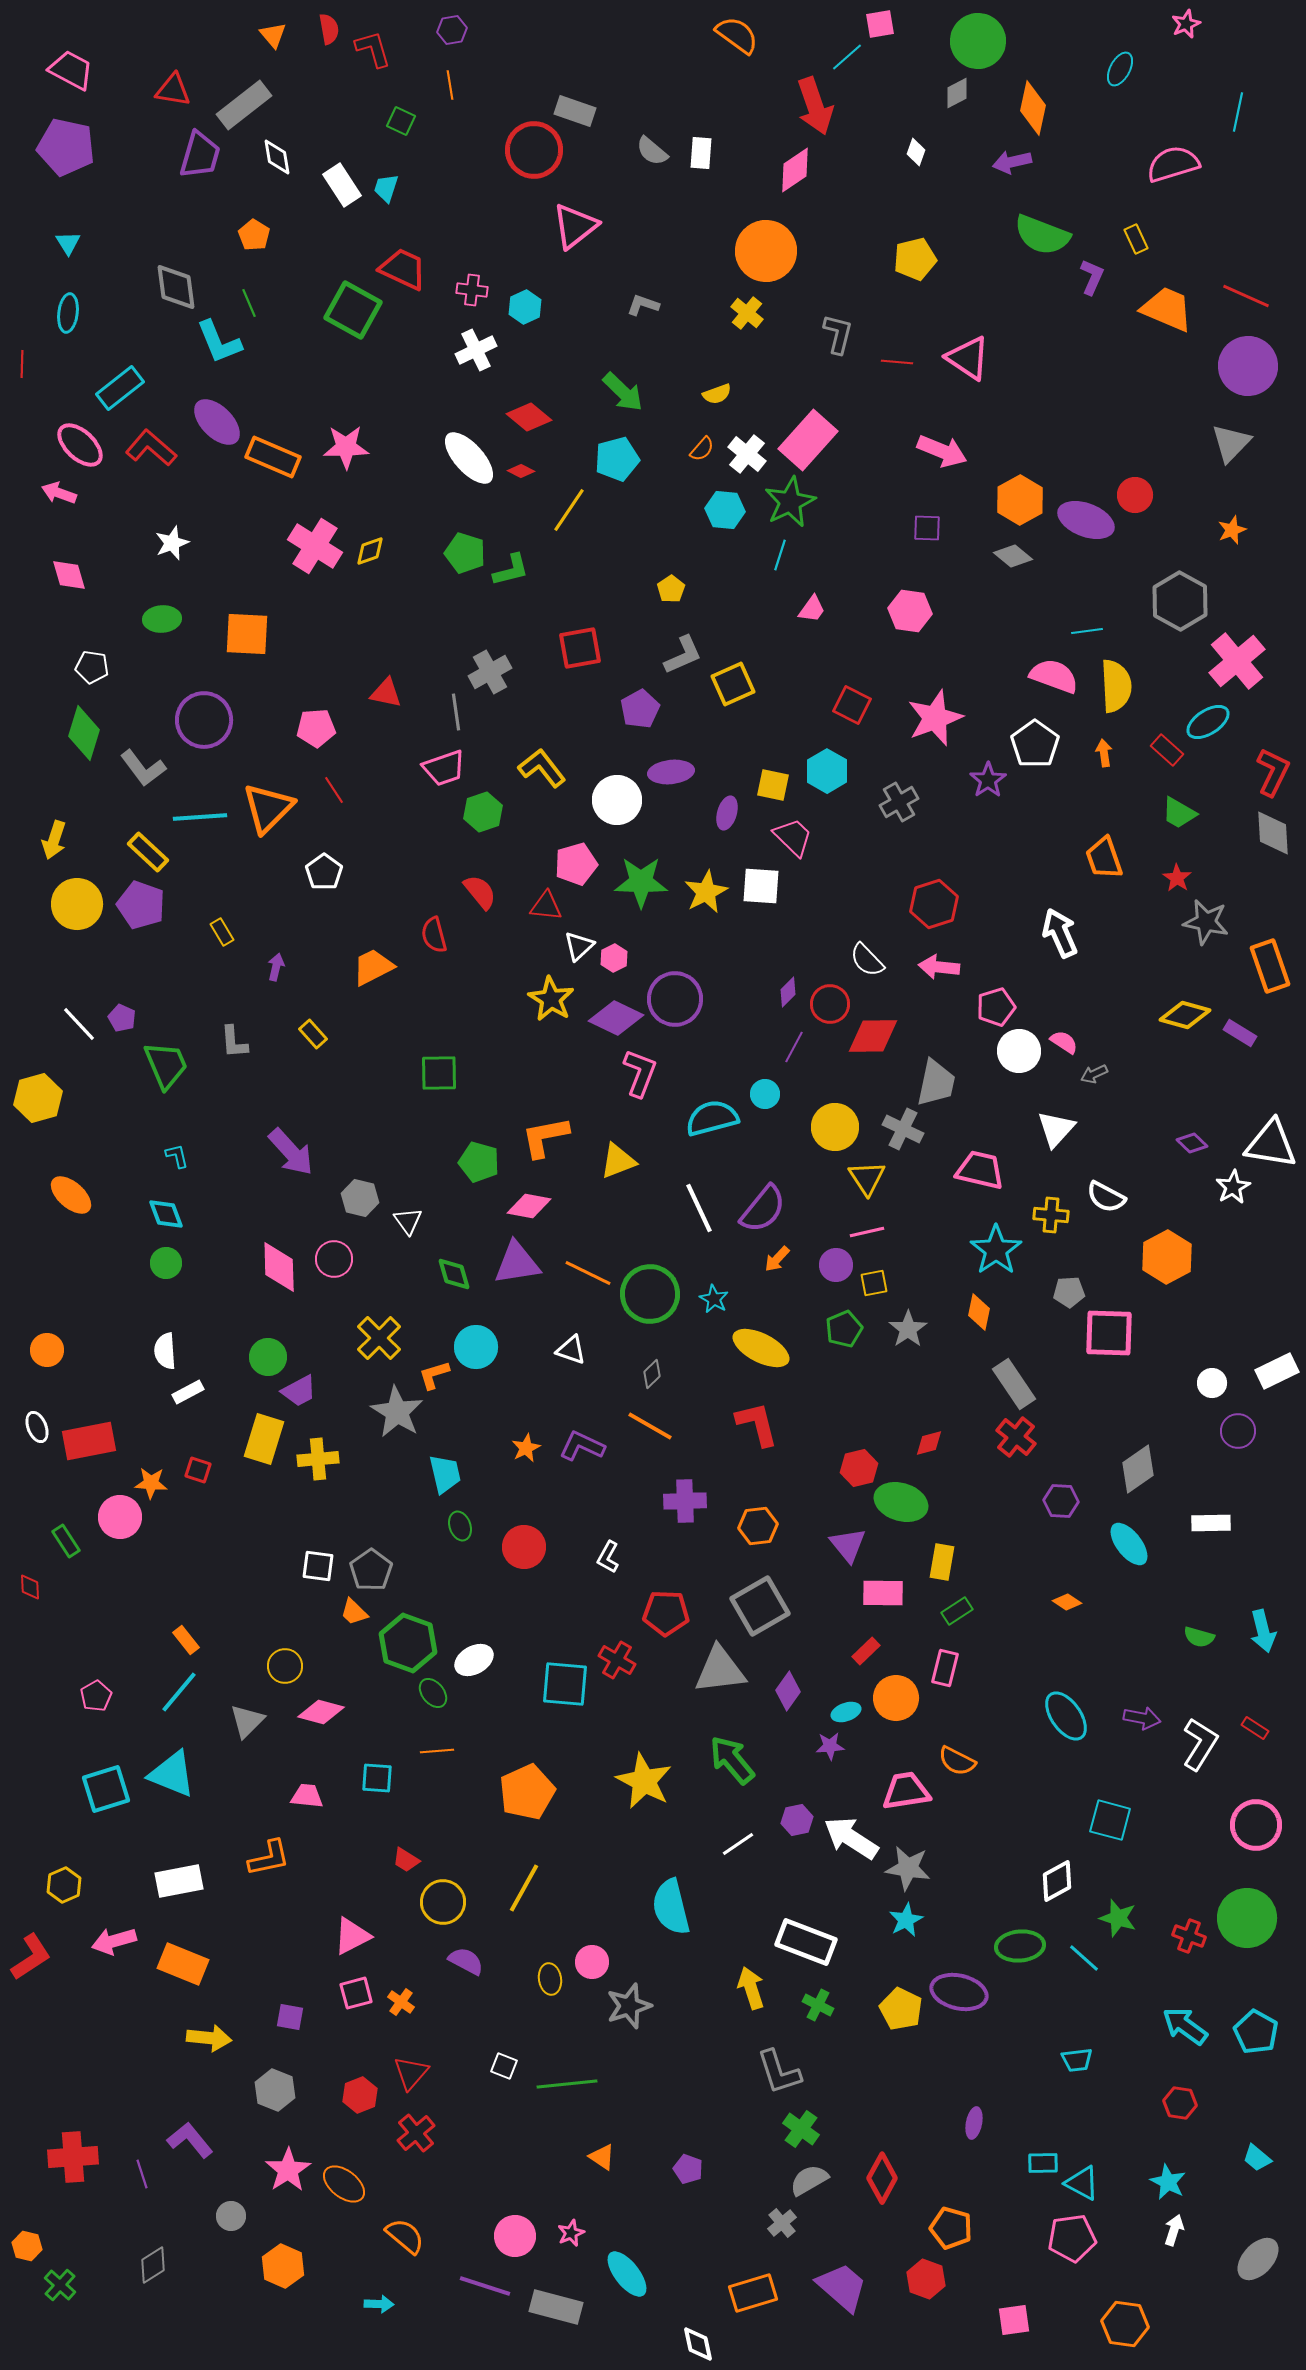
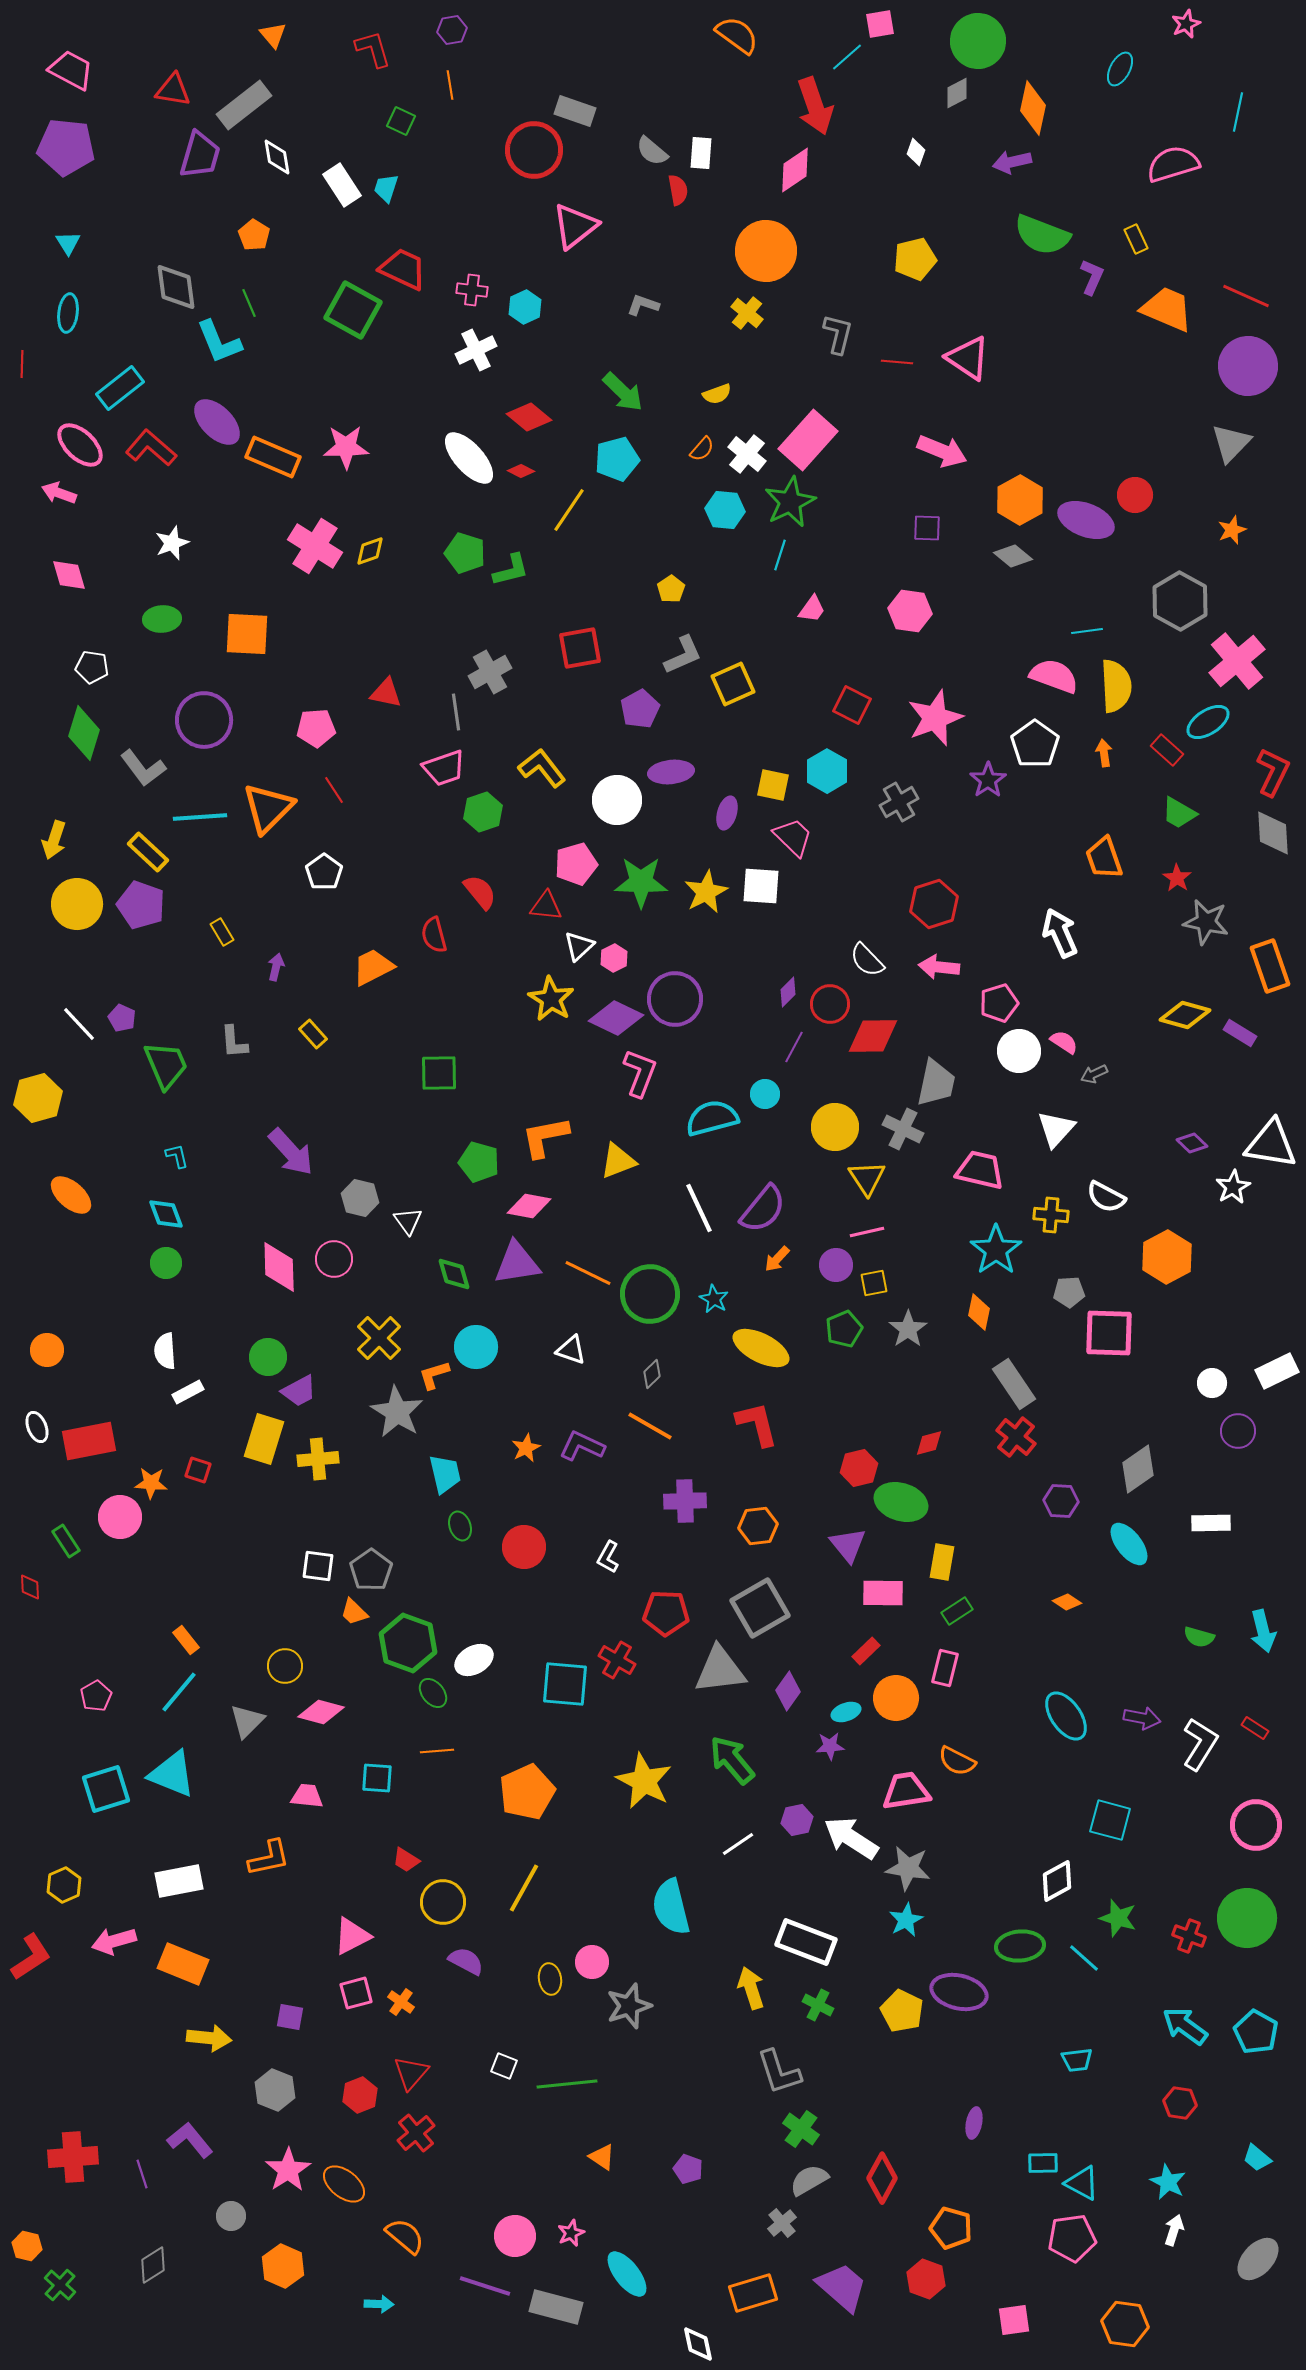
red semicircle at (329, 29): moved 349 px right, 161 px down
purple pentagon at (66, 147): rotated 6 degrees counterclockwise
pink pentagon at (996, 1007): moved 3 px right, 4 px up
gray square at (760, 1606): moved 2 px down
yellow pentagon at (901, 2009): moved 1 px right, 2 px down
